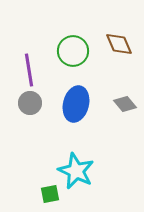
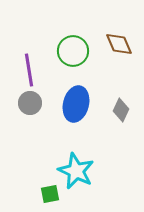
gray diamond: moved 4 px left, 6 px down; rotated 65 degrees clockwise
